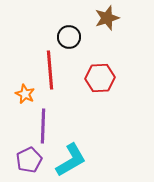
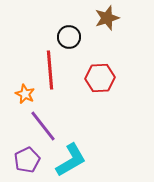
purple line: rotated 40 degrees counterclockwise
purple pentagon: moved 2 px left
